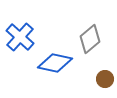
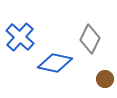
gray diamond: rotated 24 degrees counterclockwise
